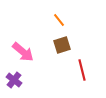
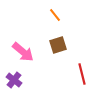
orange line: moved 4 px left, 5 px up
brown square: moved 4 px left
red line: moved 4 px down
